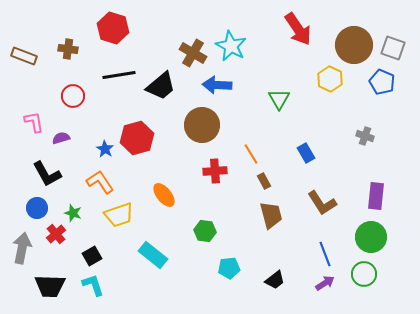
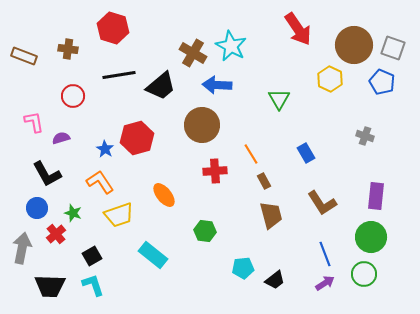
cyan pentagon at (229, 268): moved 14 px right
